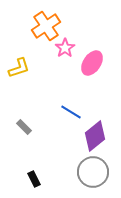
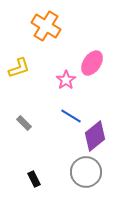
orange cross: rotated 24 degrees counterclockwise
pink star: moved 1 px right, 32 px down
blue line: moved 4 px down
gray rectangle: moved 4 px up
gray circle: moved 7 px left
